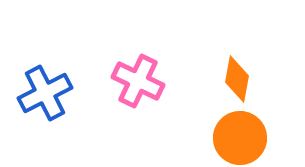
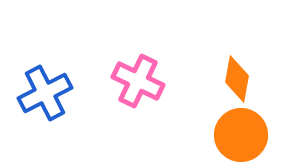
orange circle: moved 1 px right, 3 px up
